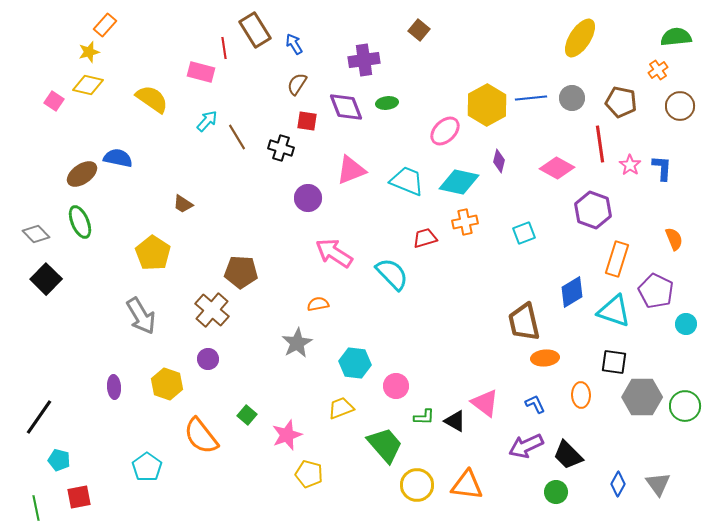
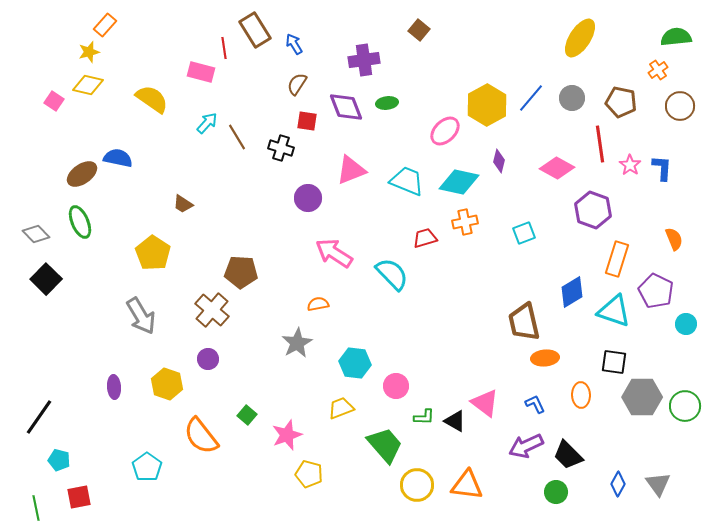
blue line at (531, 98): rotated 44 degrees counterclockwise
cyan arrow at (207, 121): moved 2 px down
